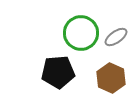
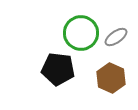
black pentagon: moved 3 px up; rotated 12 degrees clockwise
